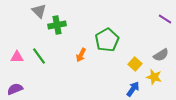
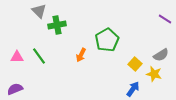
yellow star: moved 3 px up
